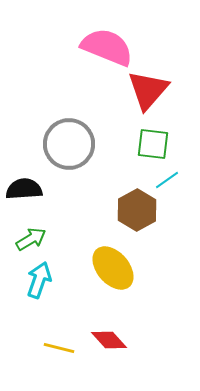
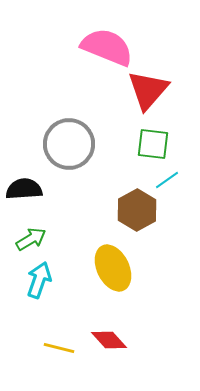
yellow ellipse: rotated 15 degrees clockwise
